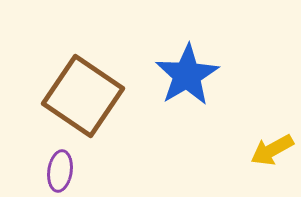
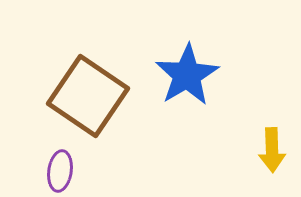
brown square: moved 5 px right
yellow arrow: rotated 63 degrees counterclockwise
